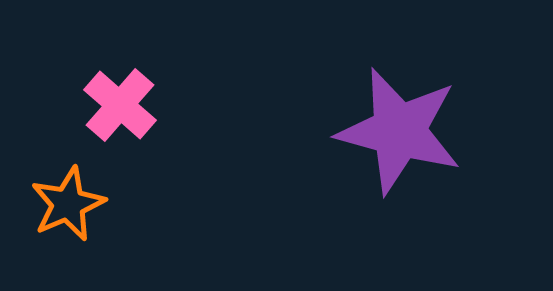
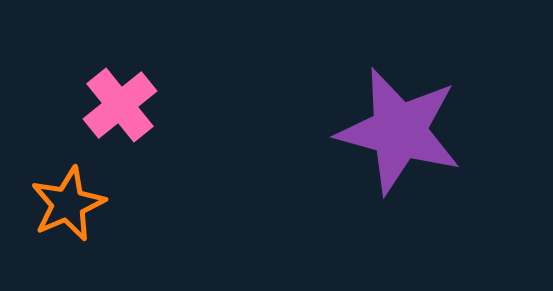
pink cross: rotated 10 degrees clockwise
